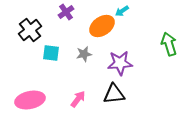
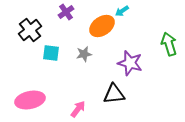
purple star: moved 10 px right; rotated 20 degrees clockwise
pink arrow: moved 10 px down
